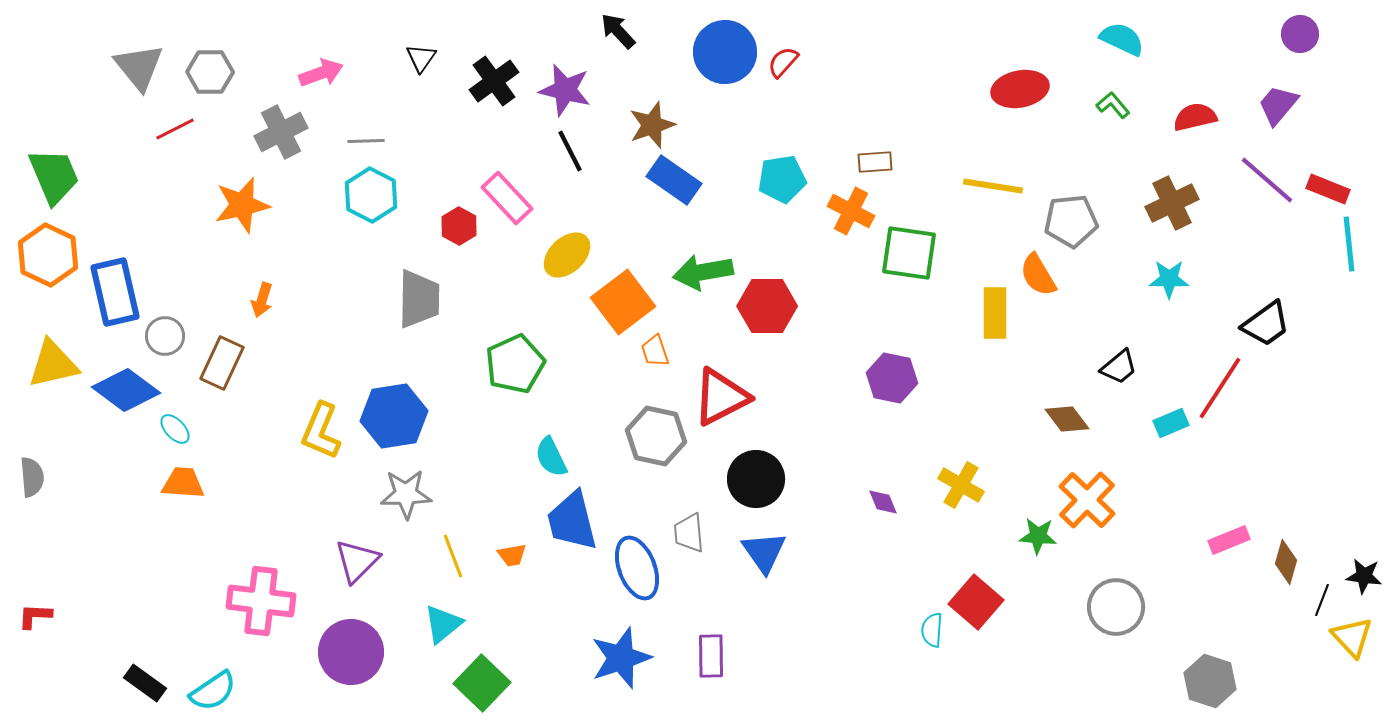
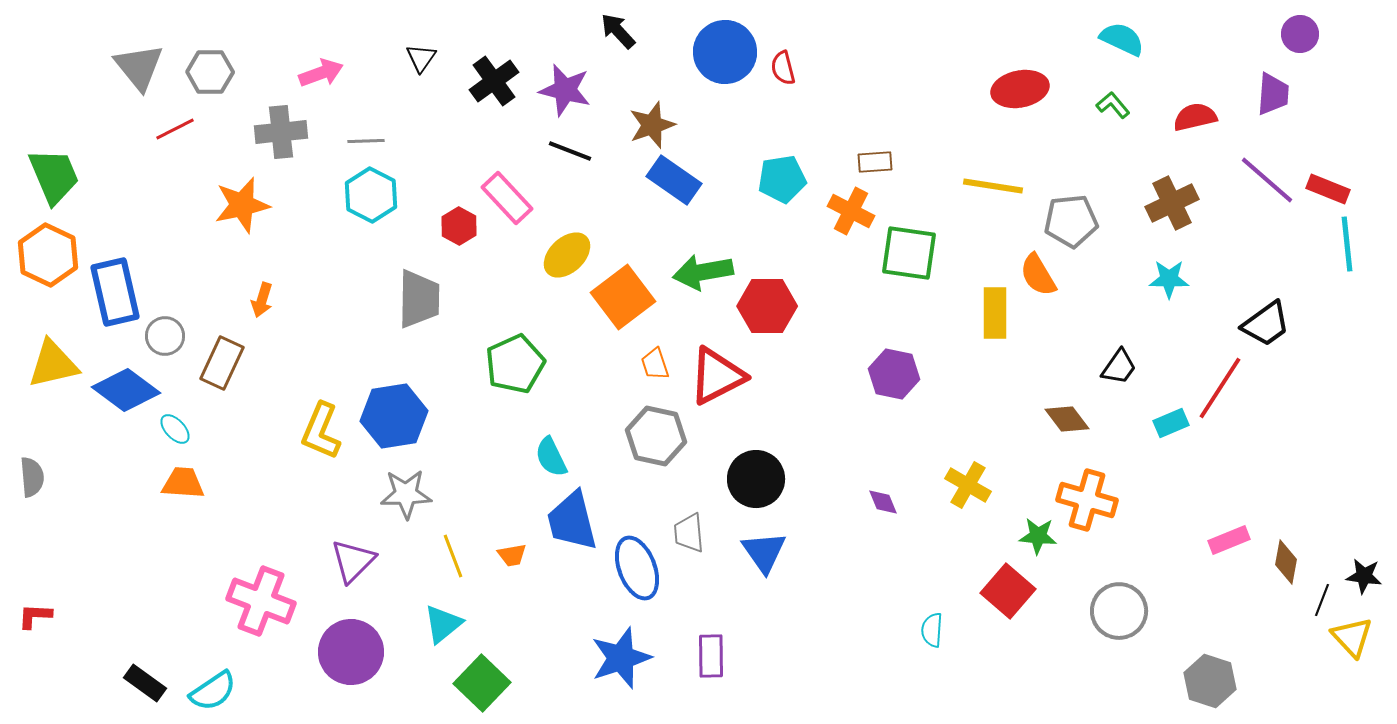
red semicircle at (783, 62): moved 6 px down; rotated 56 degrees counterclockwise
purple trapezoid at (1278, 105): moved 5 px left, 11 px up; rotated 144 degrees clockwise
gray cross at (281, 132): rotated 21 degrees clockwise
black line at (570, 151): rotated 42 degrees counterclockwise
cyan line at (1349, 244): moved 2 px left
orange square at (623, 302): moved 5 px up
orange trapezoid at (655, 351): moved 13 px down
black trapezoid at (1119, 367): rotated 15 degrees counterclockwise
purple hexagon at (892, 378): moved 2 px right, 4 px up
red triangle at (721, 397): moved 4 px left, 21 px up
yellow cross at (961, 485): moved 7 px right
orange cross at (1087, 500): rotated 28 degrees counterclockwise
purple triangle at (357, 561): moved 4 px left
brown diamond at (1286, 562): rotated 6 degrees counterclockwise
pink cross at (261, 601): rotated 14 degrees clockwise
red square at (976, 602): moved 32 px right, 11 px up
gray circle at (1116, 607): moved 3 px right, 4 px down
